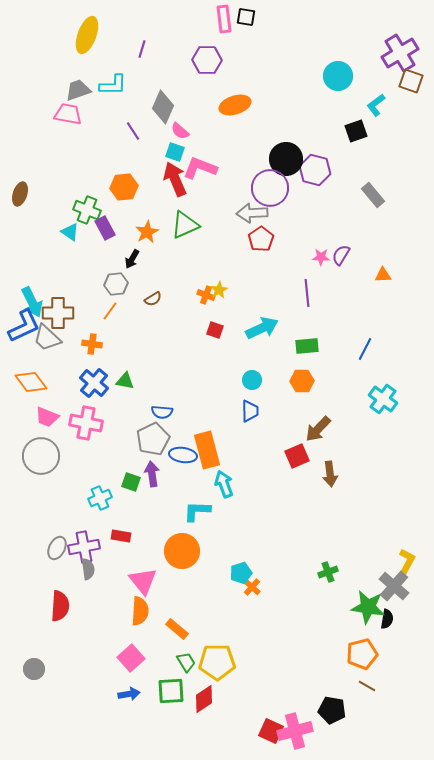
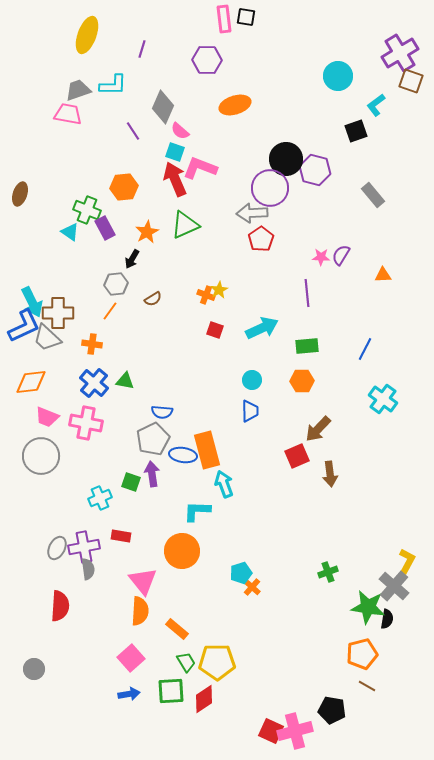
orange diamond at (31, 382): rotated 60 degrees counterclockwise
